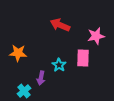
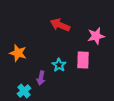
orange star: rotated 12 degrees clockwise
pink rectangle: moved 2 px down
